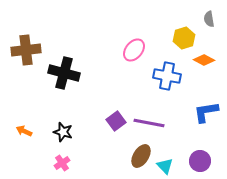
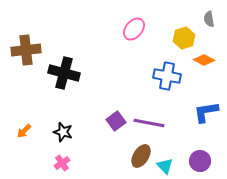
pink ellipse: moved 21 px up
orange arrow: rotated 70 degrees counterclockwise
